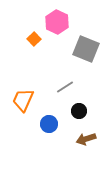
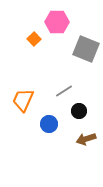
pink hexagon: rotated 25 degrees counterclockwise
gray line: moved 1 px left, 4 px down
